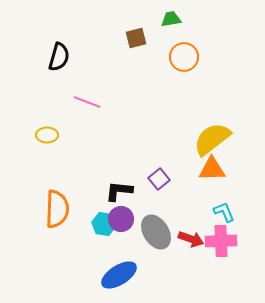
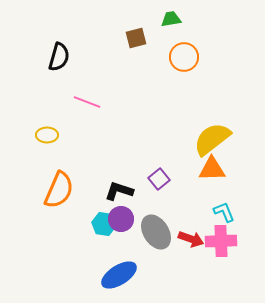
black L-shape: rotated 12 degrees clockwise
orange semicircle: moved 2 px right, 19 px up; rotated 21 degrees clockwise
